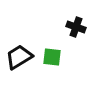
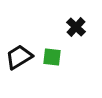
black cross: rotated 24 degrees clockwise
